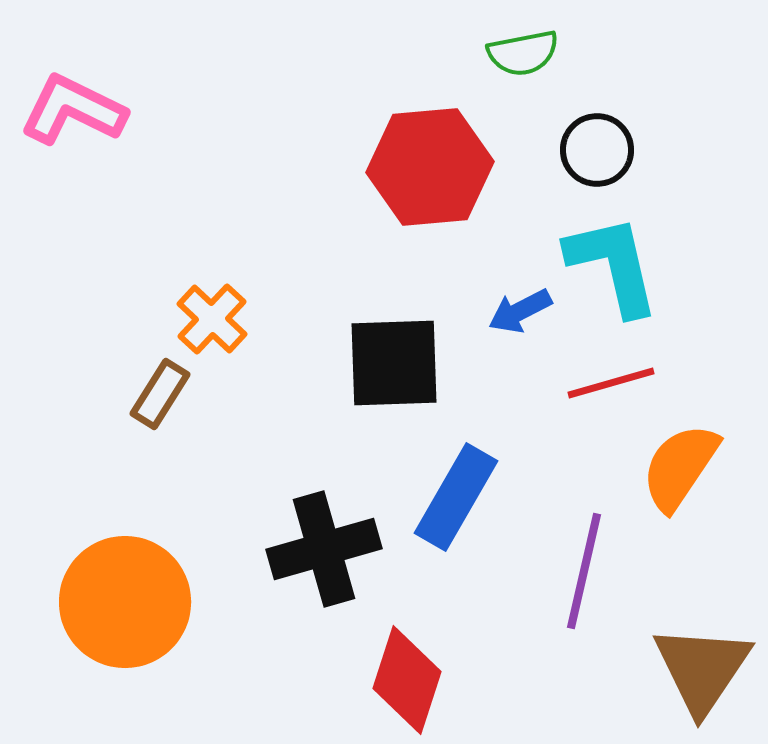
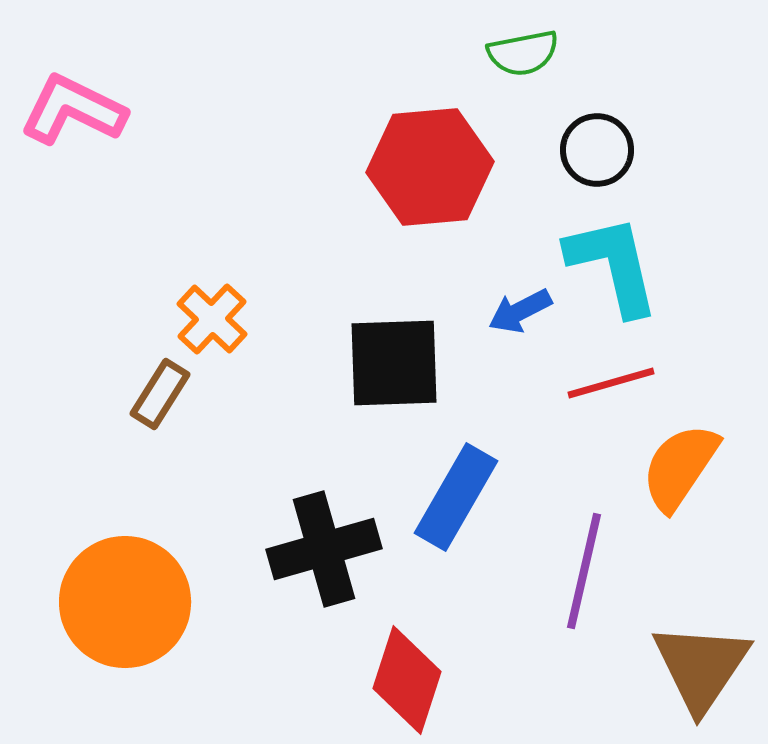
brown triangle: moved 1 px left, 2 px up
